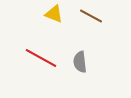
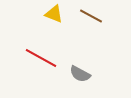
gray semicircle: moved 12 px down; rotated 55 degrees counterclockwise
